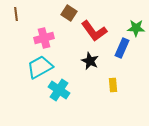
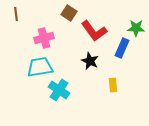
cyan trapezoid: rotated 20 degrees clockwise
